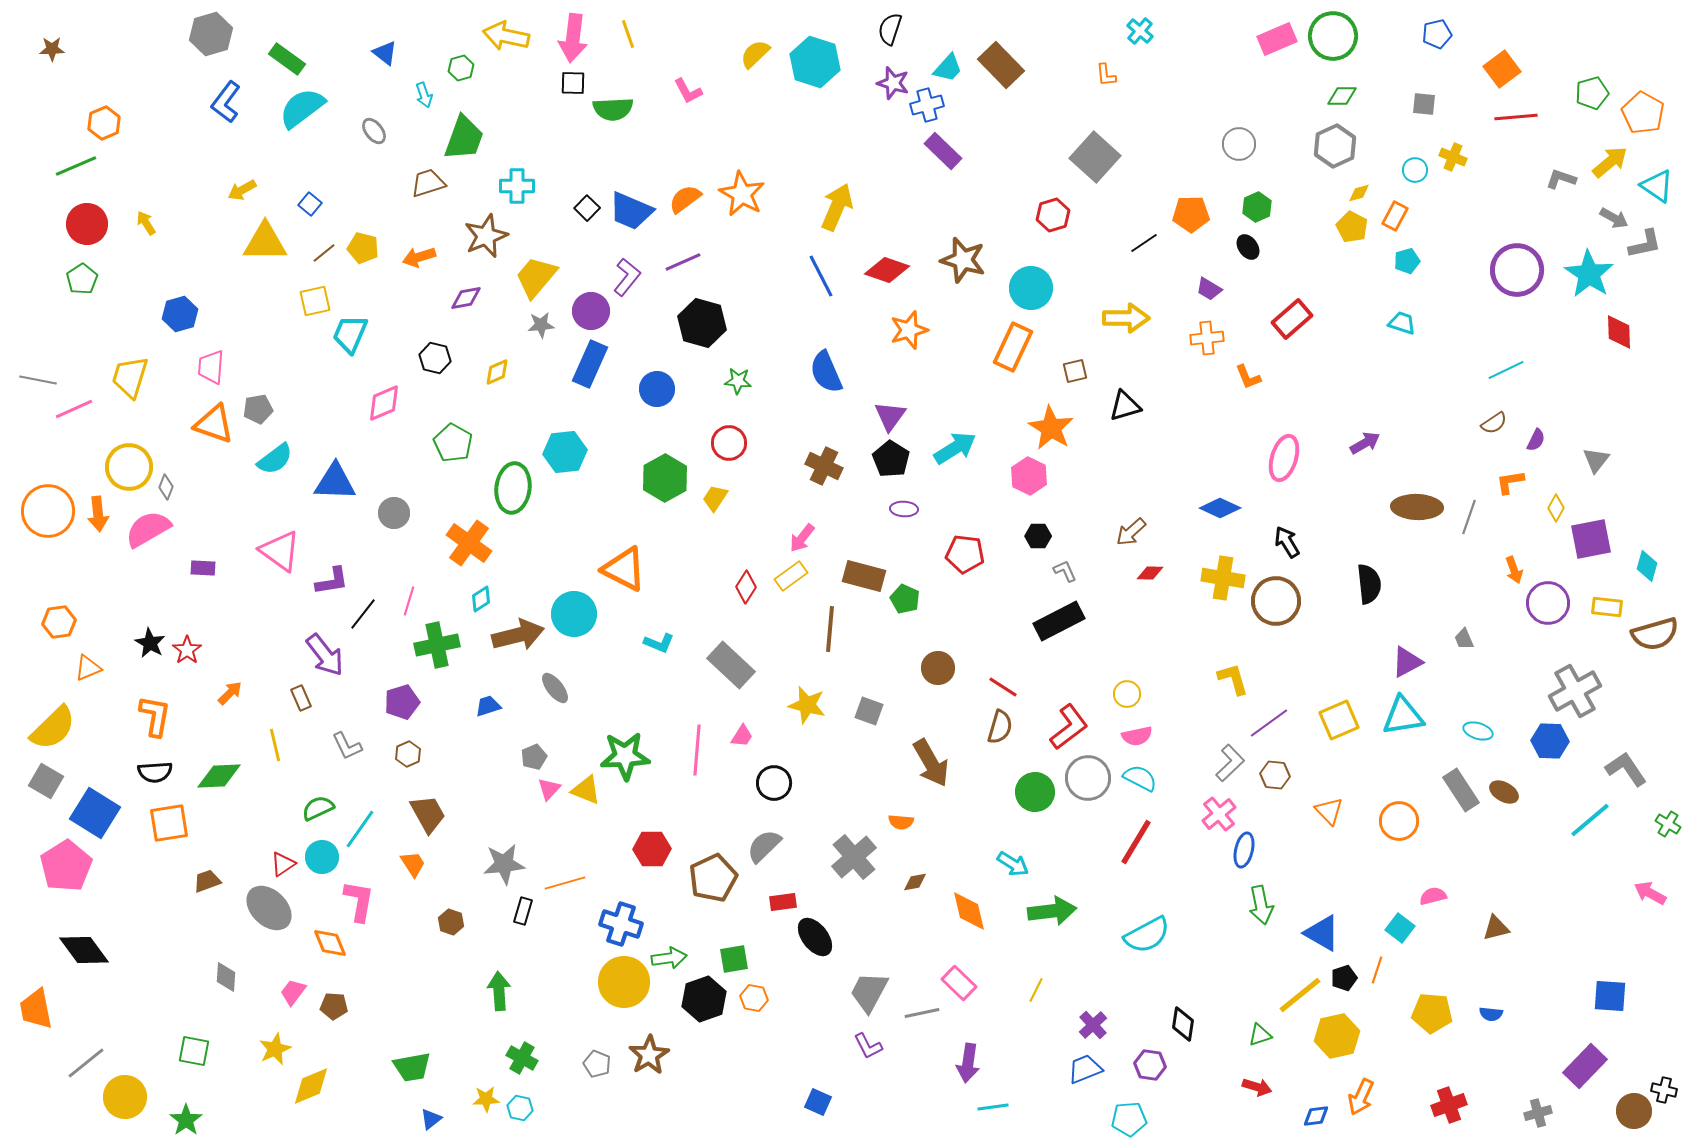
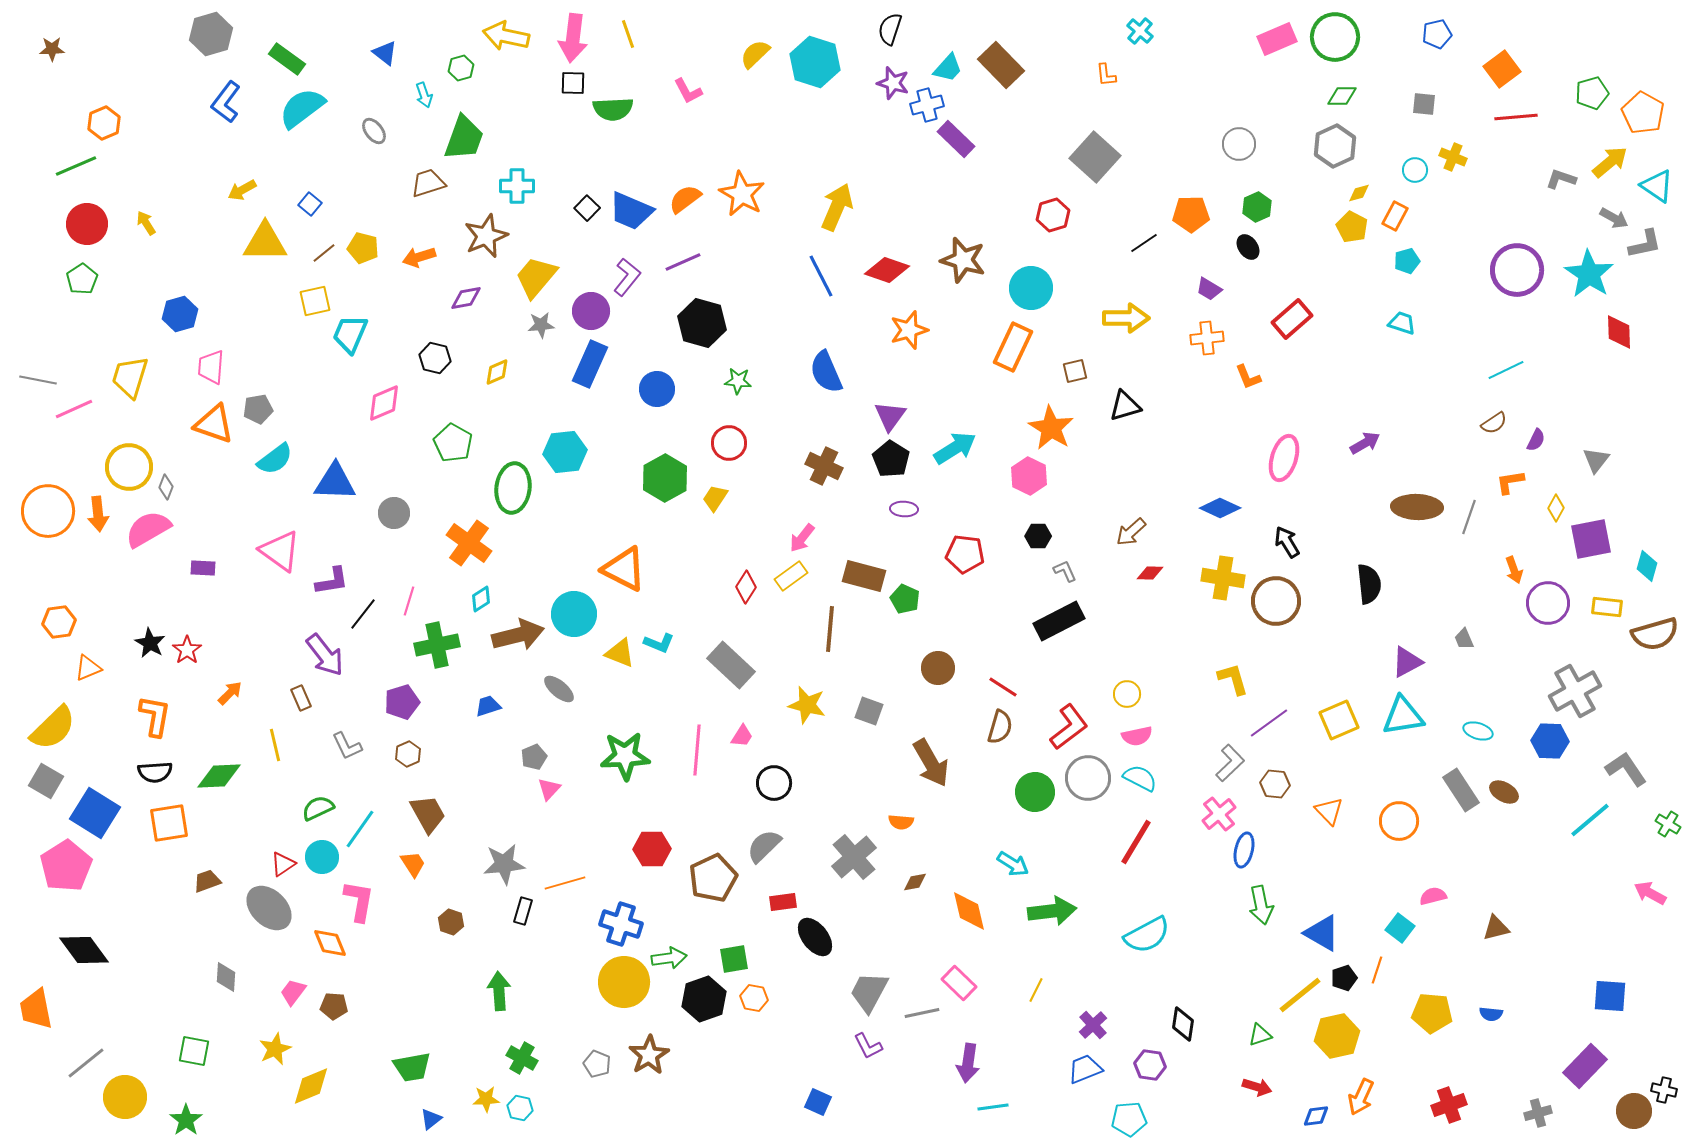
green circle at (1333, 36): moved 2 px right, 1 px down
purple rectangle at (943, 151): moved 13 px right, 12 px up
gray ellipse at (555, 688): moved 4 px right, 1 px down; rotated 12 degrees counterclockwise
brown hexagon at (1275, 775): moved 9 px down
yellow triangle at (586, 790): moved 34 px right, 137 px up
